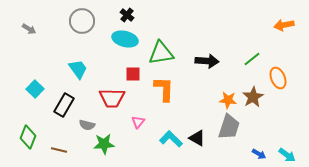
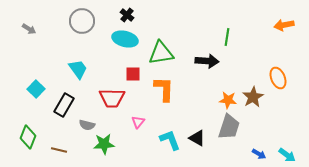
green line: moved 25 px left, 22 px up; rotated 42 degrees counterclockwise
cyan square: moved 1 px right
cyan L-shape: moved 1 px left, 1 px down; rotated 25 degrees clockwise
